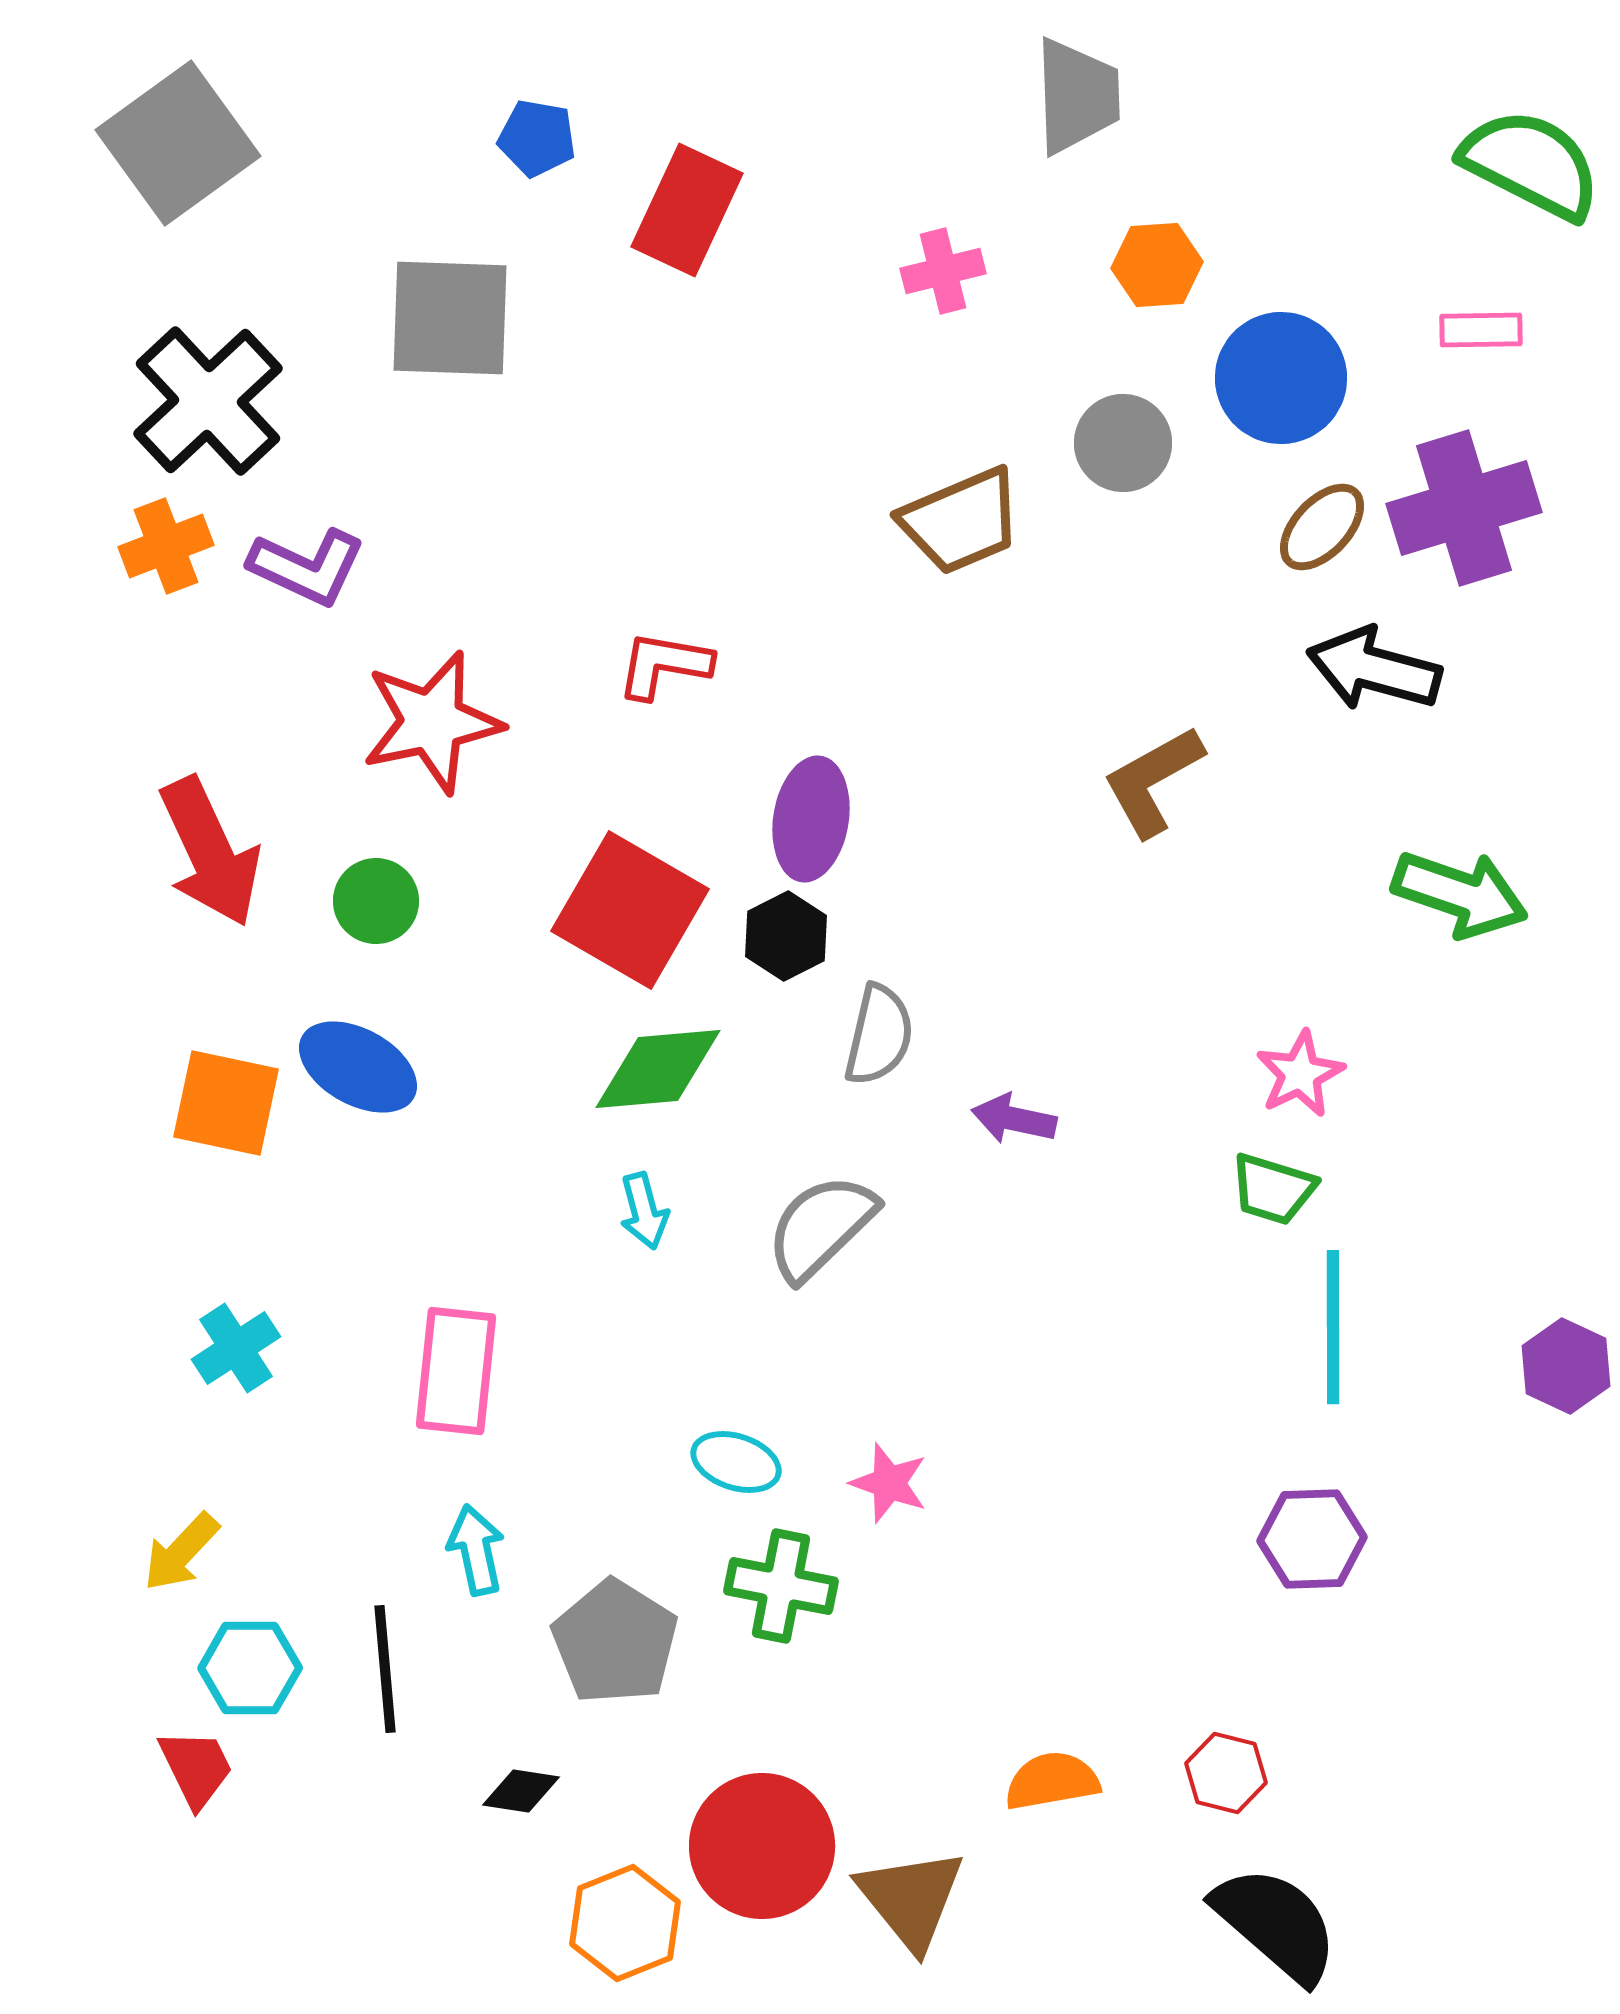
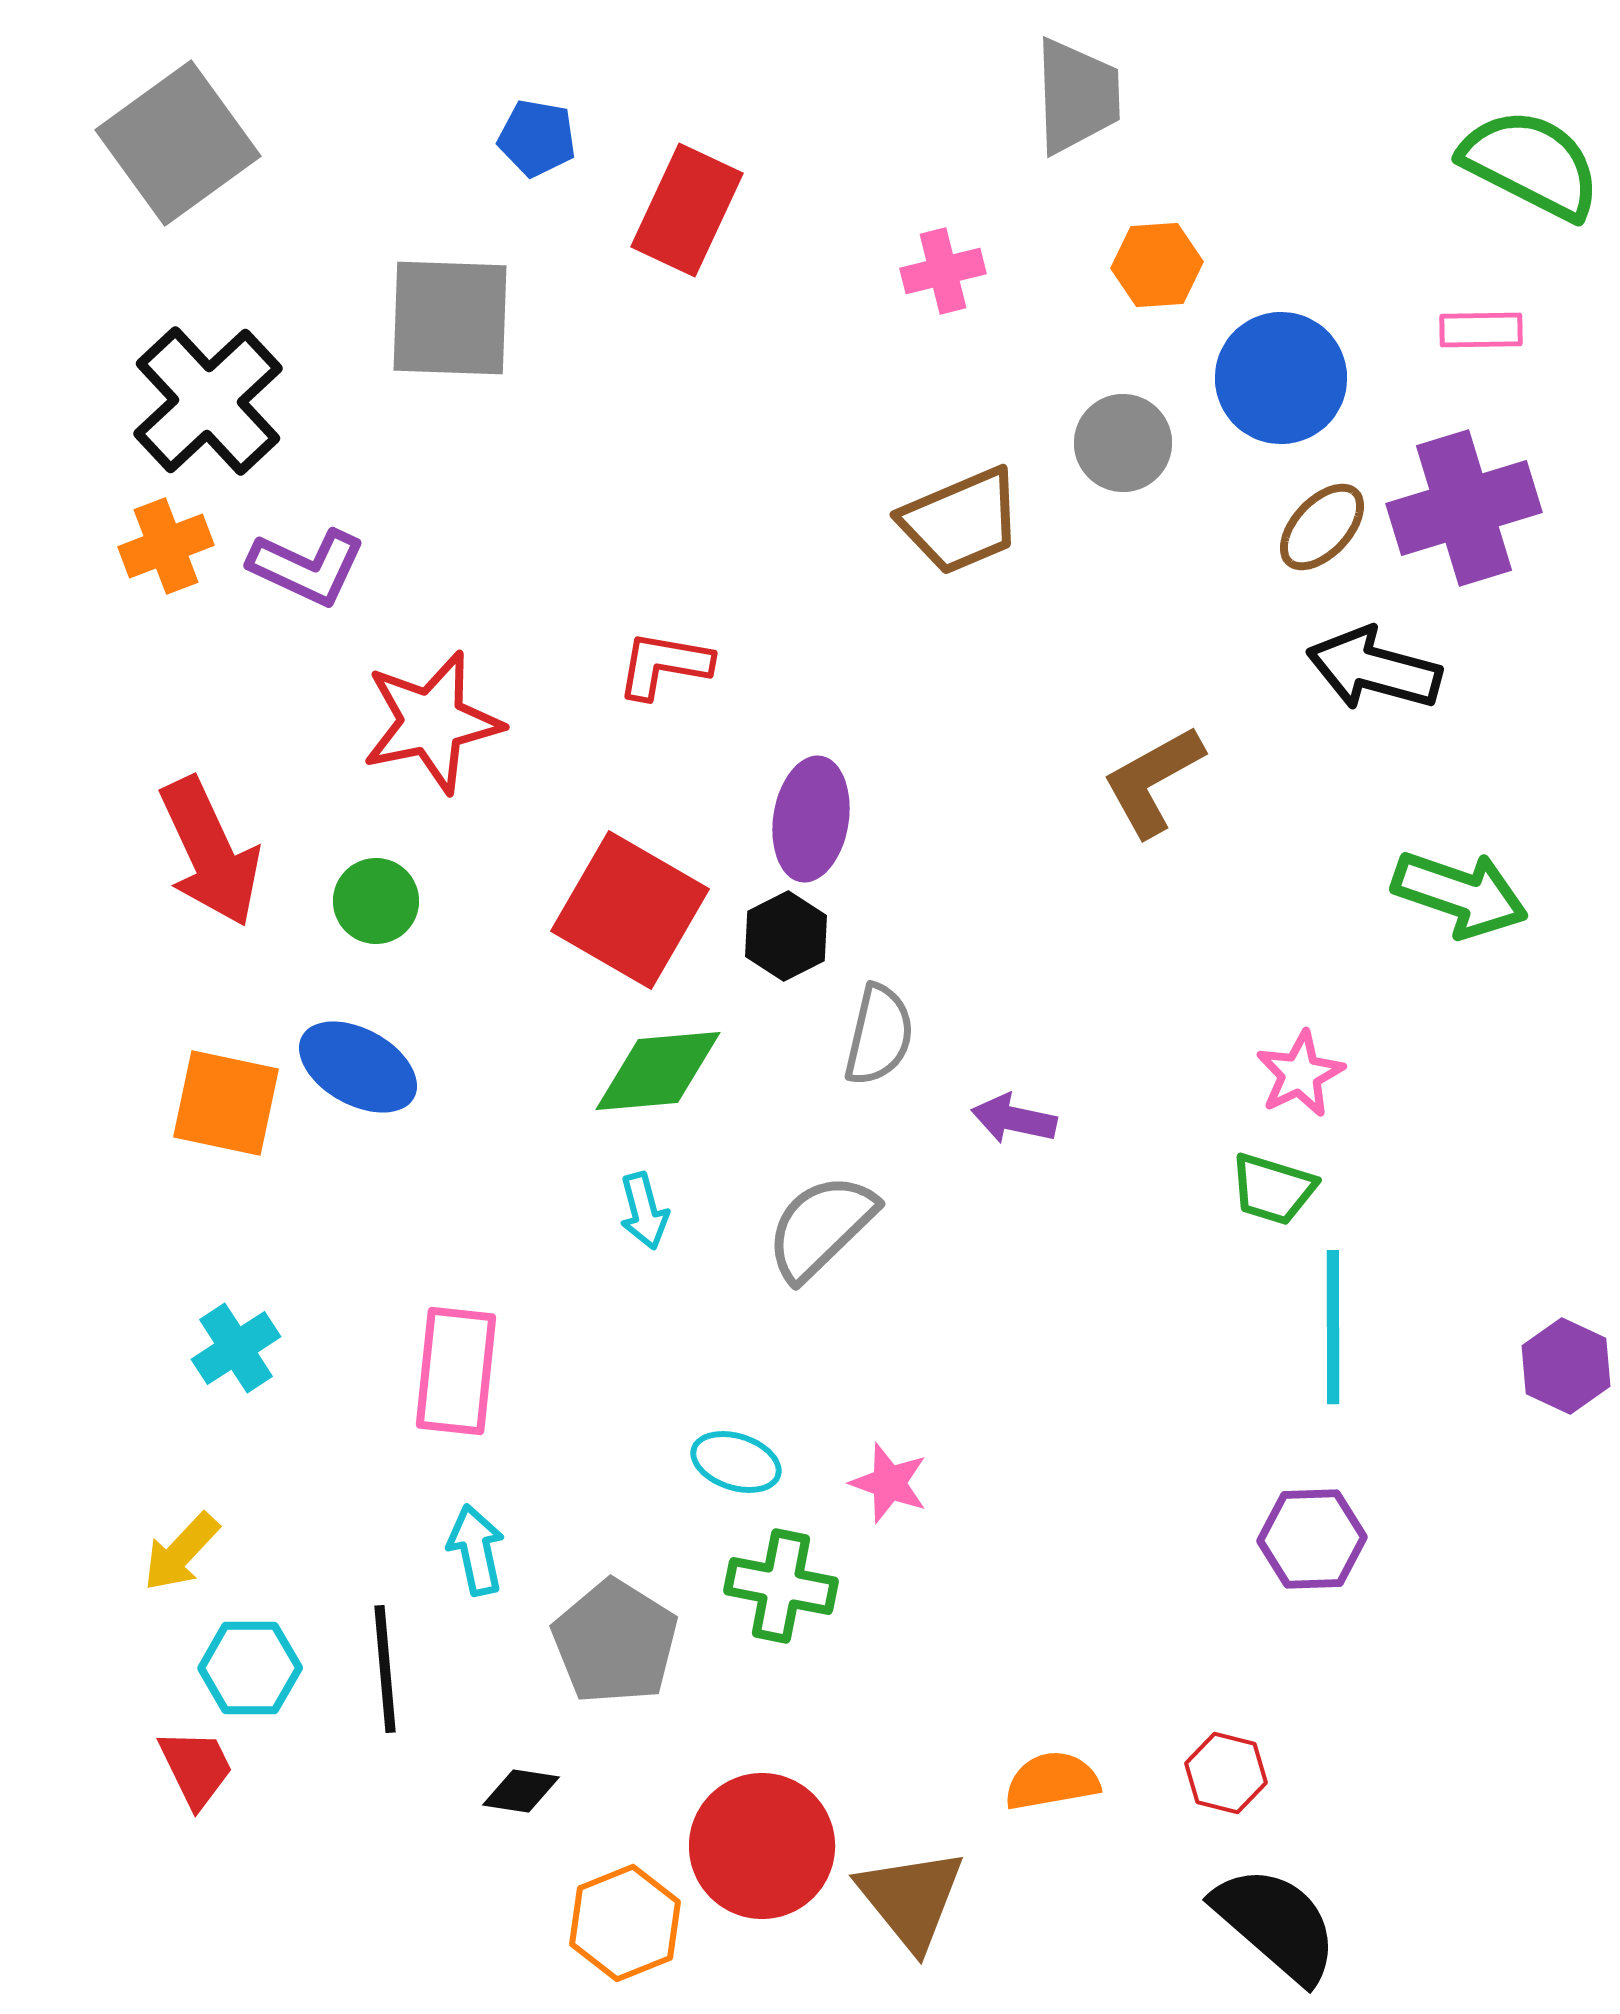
green diamond at (658, 1069): moved 2 px down
